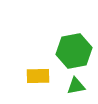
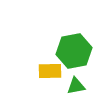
yellow rectangle: moved 12 px right, 5 px up
